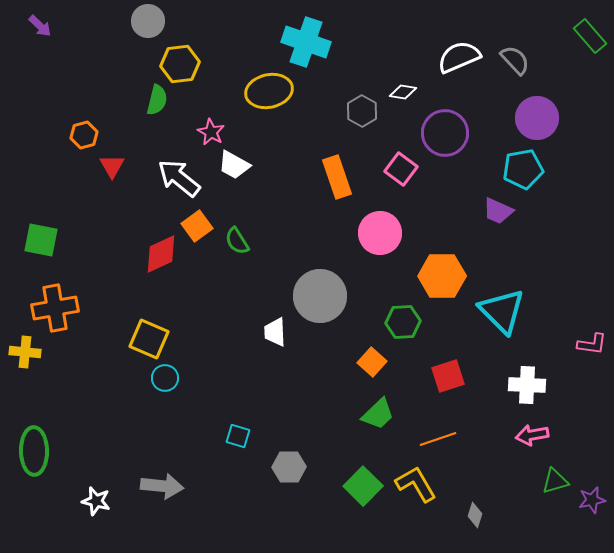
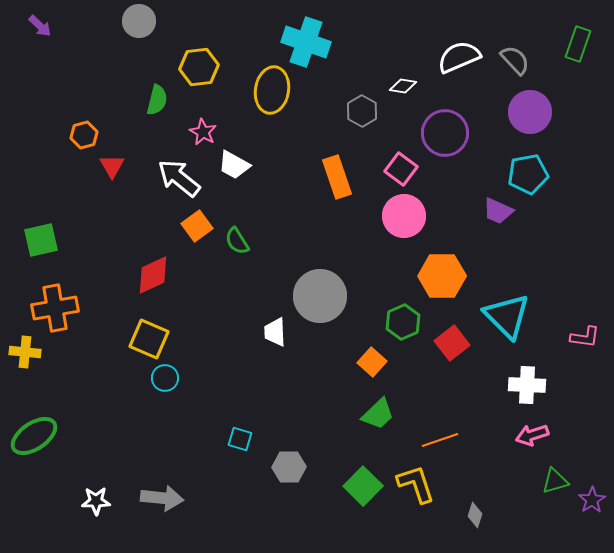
gray circle at (148, 21): moved 9 px left
green rectangle at (590, 36): moved 12 px left, 8 px down; rotated 60 degrees clockwise
yellow hexagon at (180, 64): moved 19 px right, 3 px down
yellow ellipse at (269, 91): moved 3 px right, 1 px up; rotated 69 degrees counterclockwise
white diamond at (403, 92): moved 6 px up
purple circle at (537, 118): moved 7 px left, 6 px up
pink star at (211, 132): moved 8 px left
cyan pentagon at (523, 169): moved 5 px right, 5 px down
pink circle at (380, 233): moved 24 px right, 17 px up
green square at (41, 240): rotated 24 degrees counterclockwise
red diamond at (161, 254): moved 8 px left, 21 px down
cyan triangle at (502, 311): moved 5 px right, 5 px down
green hexagon at (403, 322): rotated 20 degrees counterclockwise
pink L-shape at (592, 344): moved 7 px left, 7 px up
red square at (448, 376): moved 4 px right, 33 px up; rotated 20 degrees counterclockwise
pink arrow at (532, 435): rotated 8 degrees counterclockwise
cyan square at (238, 436): moved 2 px right, 3 px down
orange line at (438, 439): moved 2 px right, 1 px down
green ellipse at (34, 451): moved 15 px up; rotated 57 degrees clockwise
yellow L-shape at (416, 484): rotated 12 degrees clockwise
gray arrow at (162, 486): moved 12 px down
purple star at (592, 500): rotated 20 degrees counterclockwise
white star at (96, 501): rotated 16 degrees counterclockwise
